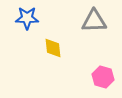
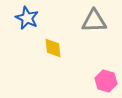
blue star: rotated 25 degrees clockwise
pink hexagon: moved 3 px right, 4 px down
